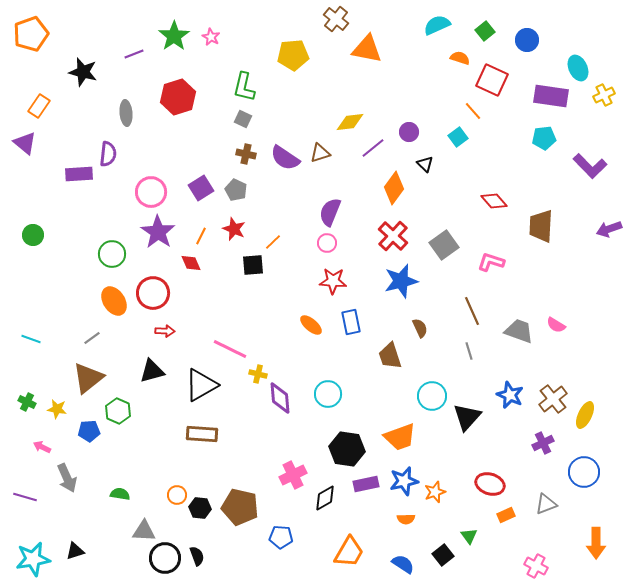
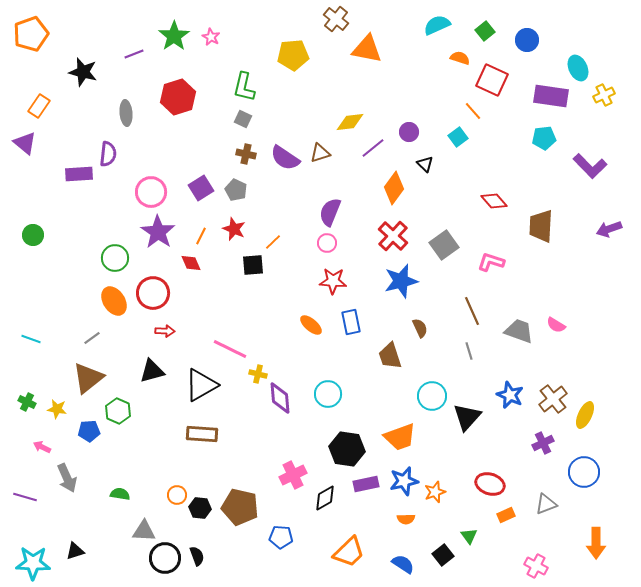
green circle at (112, 254): moved 3 px right, 4 px down
orange trapezoid at (349, 552): rotated 16 degrees clockwise
cyan star at (33, 559): moved 4 px down; rotated 12 degrees clockwise
